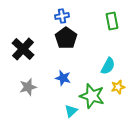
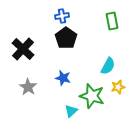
gray star: rotated 24 degrees counterclockwise
